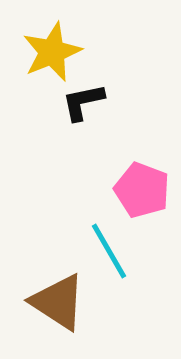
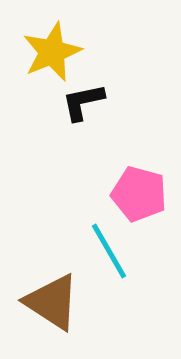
pink pentagon: moved 3 px left, 4 px down; rotated 6 degrees counterclockwise
brown triangle: moved 6 px left
